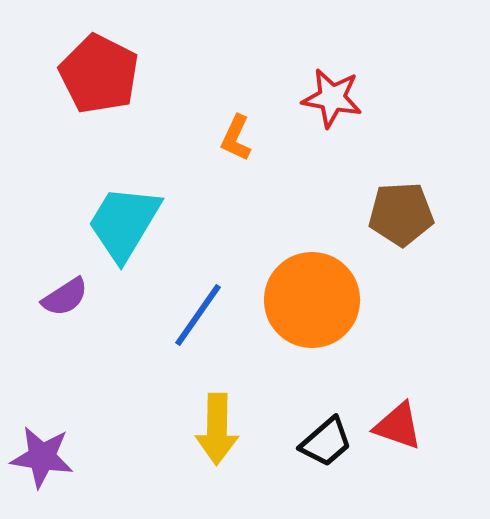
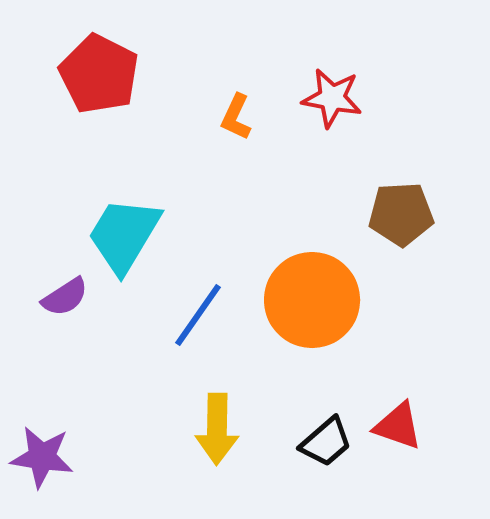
orange L-shape: moved 21 px up
cyan trapezoid: moved 12 px down
